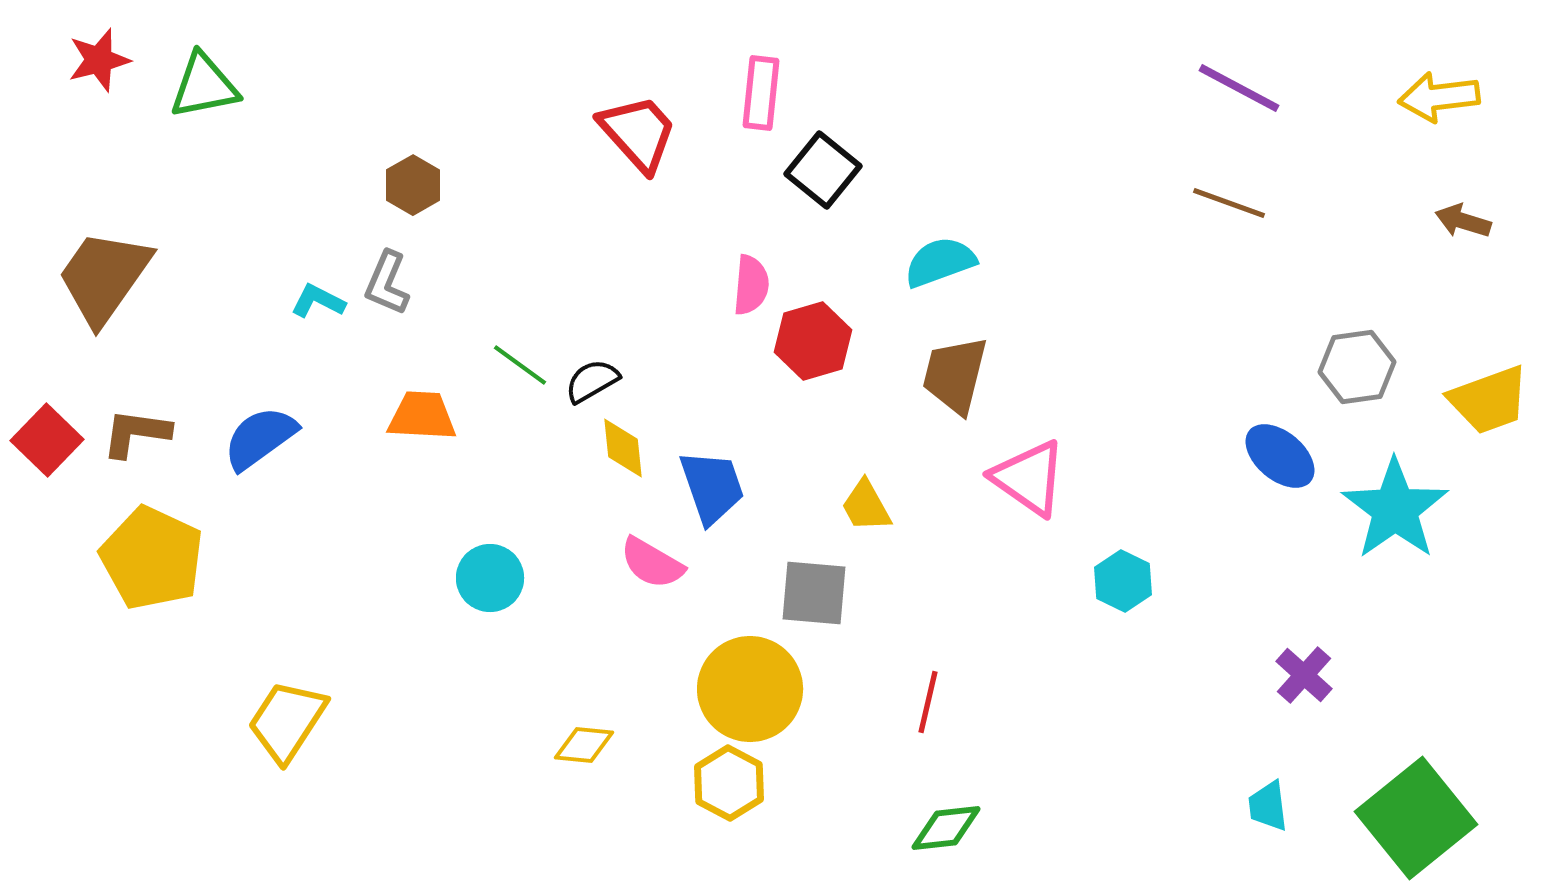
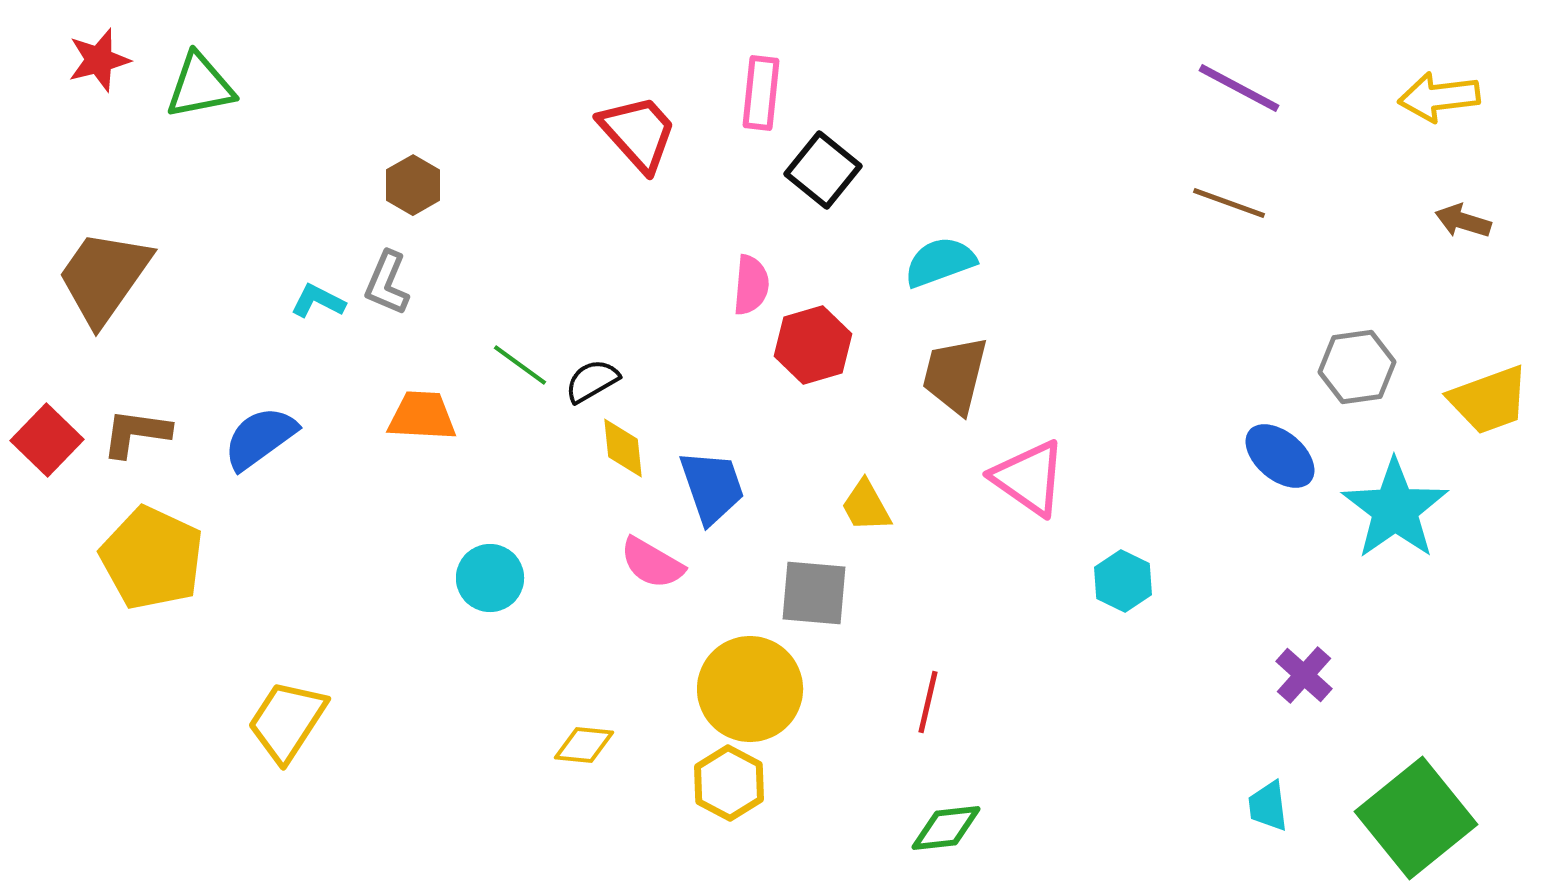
green triangle at (204, 86): moved 4 px left
red hexagon at (813, 341): moved 4 px down
